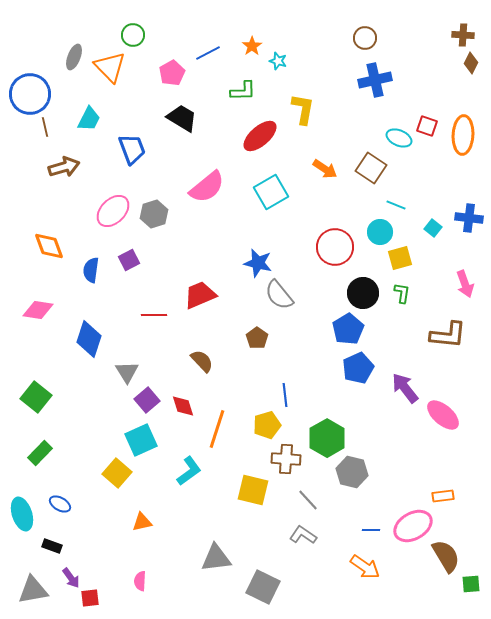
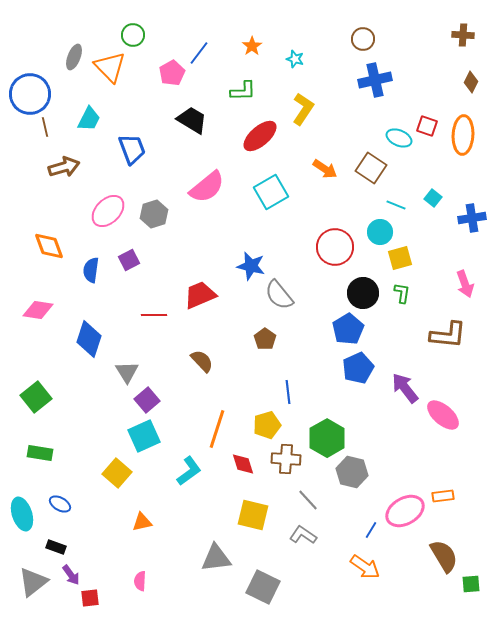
brown circle at (365, 38): moved 2 px left, 1 px down
blue line at (208, 53): moved 9 px left; rotated 25 degrees counterclockwise
cyan star at (278, 61): moved 17 px right, 2 px up
brown diamond at (471, 63): moved 19 px down
yellow L-shape at (303, 109): rotated 24 degrees clockwise
black trapezoid at (182, 118): moved 10 px right, 2 px down
pink ellipse at (113, 211): moved 5 px left
blue cross at (469, 218): moved 3 px right; rotated 16 degrees counterclockwise
cyan square at (433, 228): moved 30 px up
blue star at (258, 263): moved 7 px left, 3 px down
brown pentagon at (257, 338): moved 8 px right, 1 px down
blue line at (285, 395): moved 3 px right, 3 px up
green square at (36, 397): rotated 12 degrees clockwise
red diamond at (183, 406): moved 60 px right, 58 px down
cyan square at (141, 440): moved 3 px right, 4 px up
green rectangle at (40, 453): rotated 55 degrees clockwise
yellow square at (253, 490): moved 25 px down
pink ellipse at (413, 526): moved 8 px left, 15 px up
blue line at (371, 530): rotated 60 degrees counterclockwise
black rectangle at (52, 546): moved 4 px right, 1 px down
brown semicircle at (446, 556): moved 2 px left
purple arrow at (71, 578): moved 3 px up
gray triangle at (33, 590): moved 8 px up; rotated 28 degrees counterclockwise
